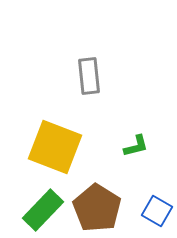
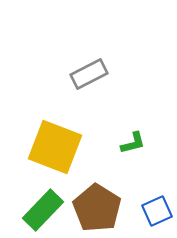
gray rectangle: moved 2 px up; rotated 69 degrees clockwise
green L-shape: moved 3 px left, 3 px up
blue square: rotated 36 degrees clockwise
